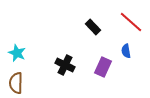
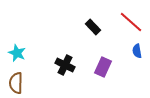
blue semicircle: moved 11 px right
